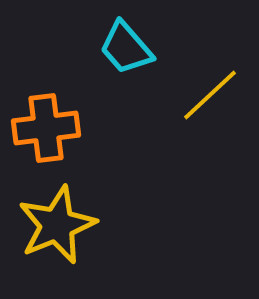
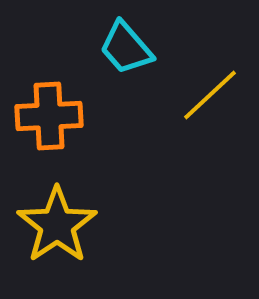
orange cross: moved 3 px right, 12 px up; rotated 4 degrees clockwise
yellow star: rotated 12 degrees counterclockwise
